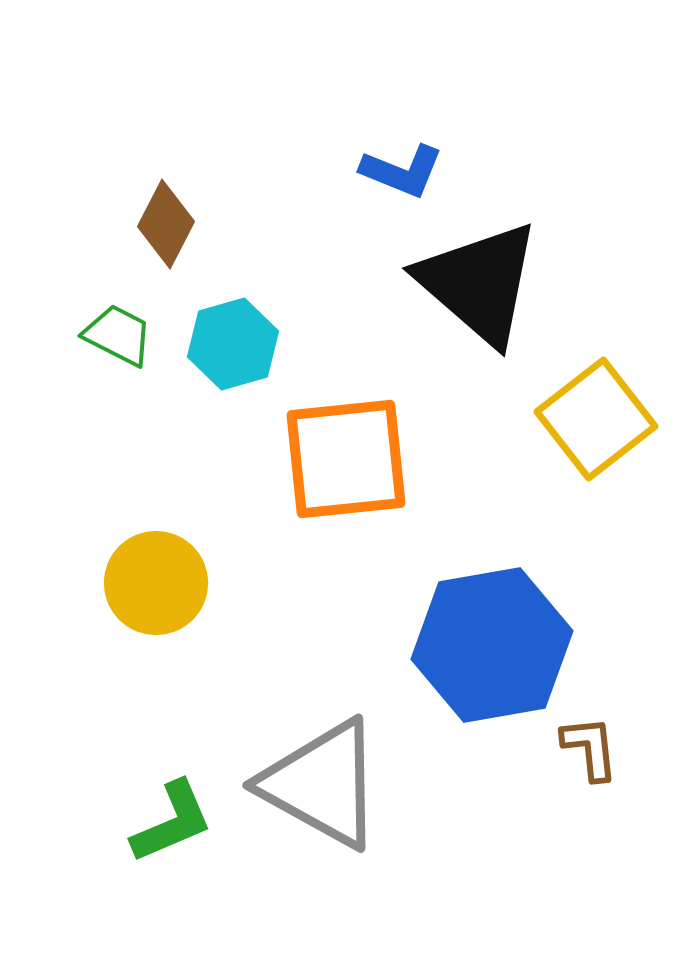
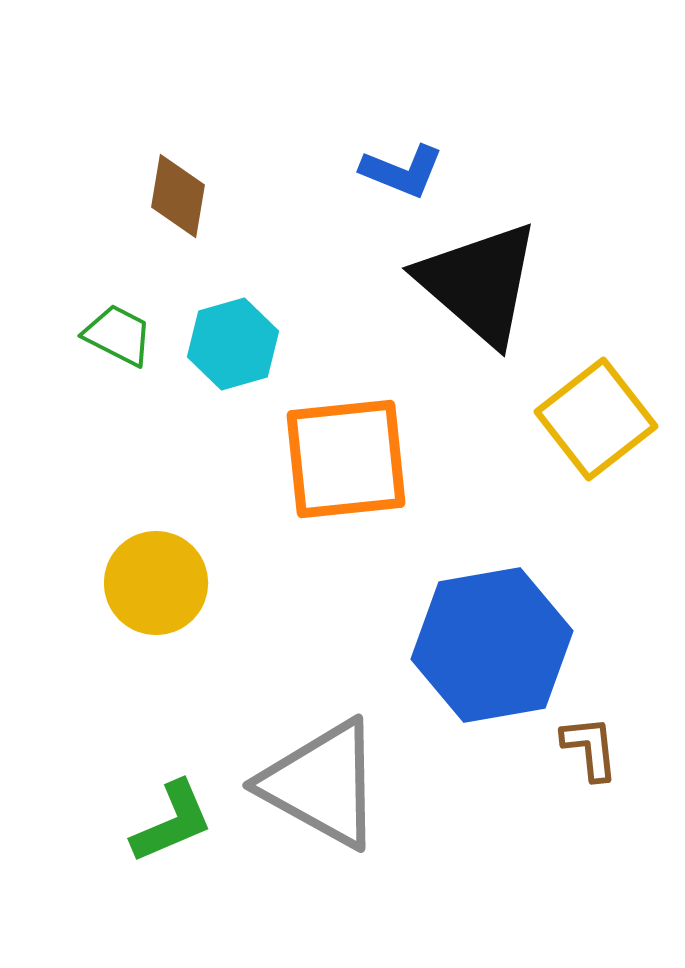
brown diamond: moved 12 px right, 28 px up; rotated 18 degrees counterclockwise
